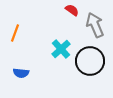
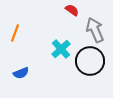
gray arrow: moved 5 px down
blue semicircle: rotated 28 degrees counterclockwise
